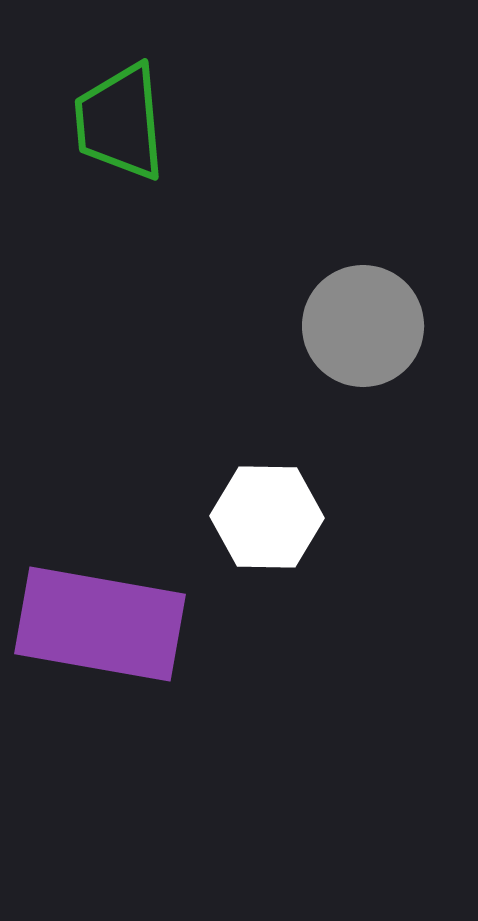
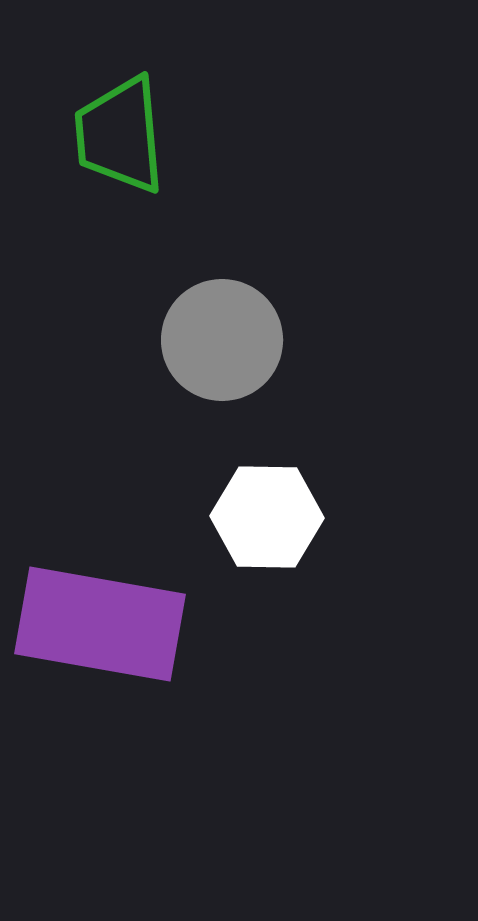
green trapezoid: moved 13 px down
gray circle: moved 141 px left, 14 px down
